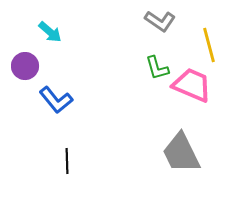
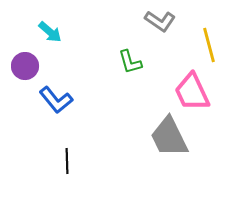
green L-shape: moved 27 px left, 6 px up
pink trapezoid: moved 7 px down; rotated 138 degrees counterclockwise
gray trapezoid: moved 12 px left, 16 px up
